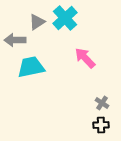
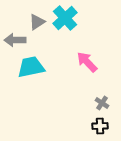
pink arrow: moved 2 px right, 4 px down
black cross: moved 1 px left, 1 px down
